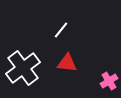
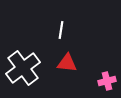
white line: rotated 30 degrees counterclockwise
pink cross: moved 2 px left; rotated 18 degrees clockwise
